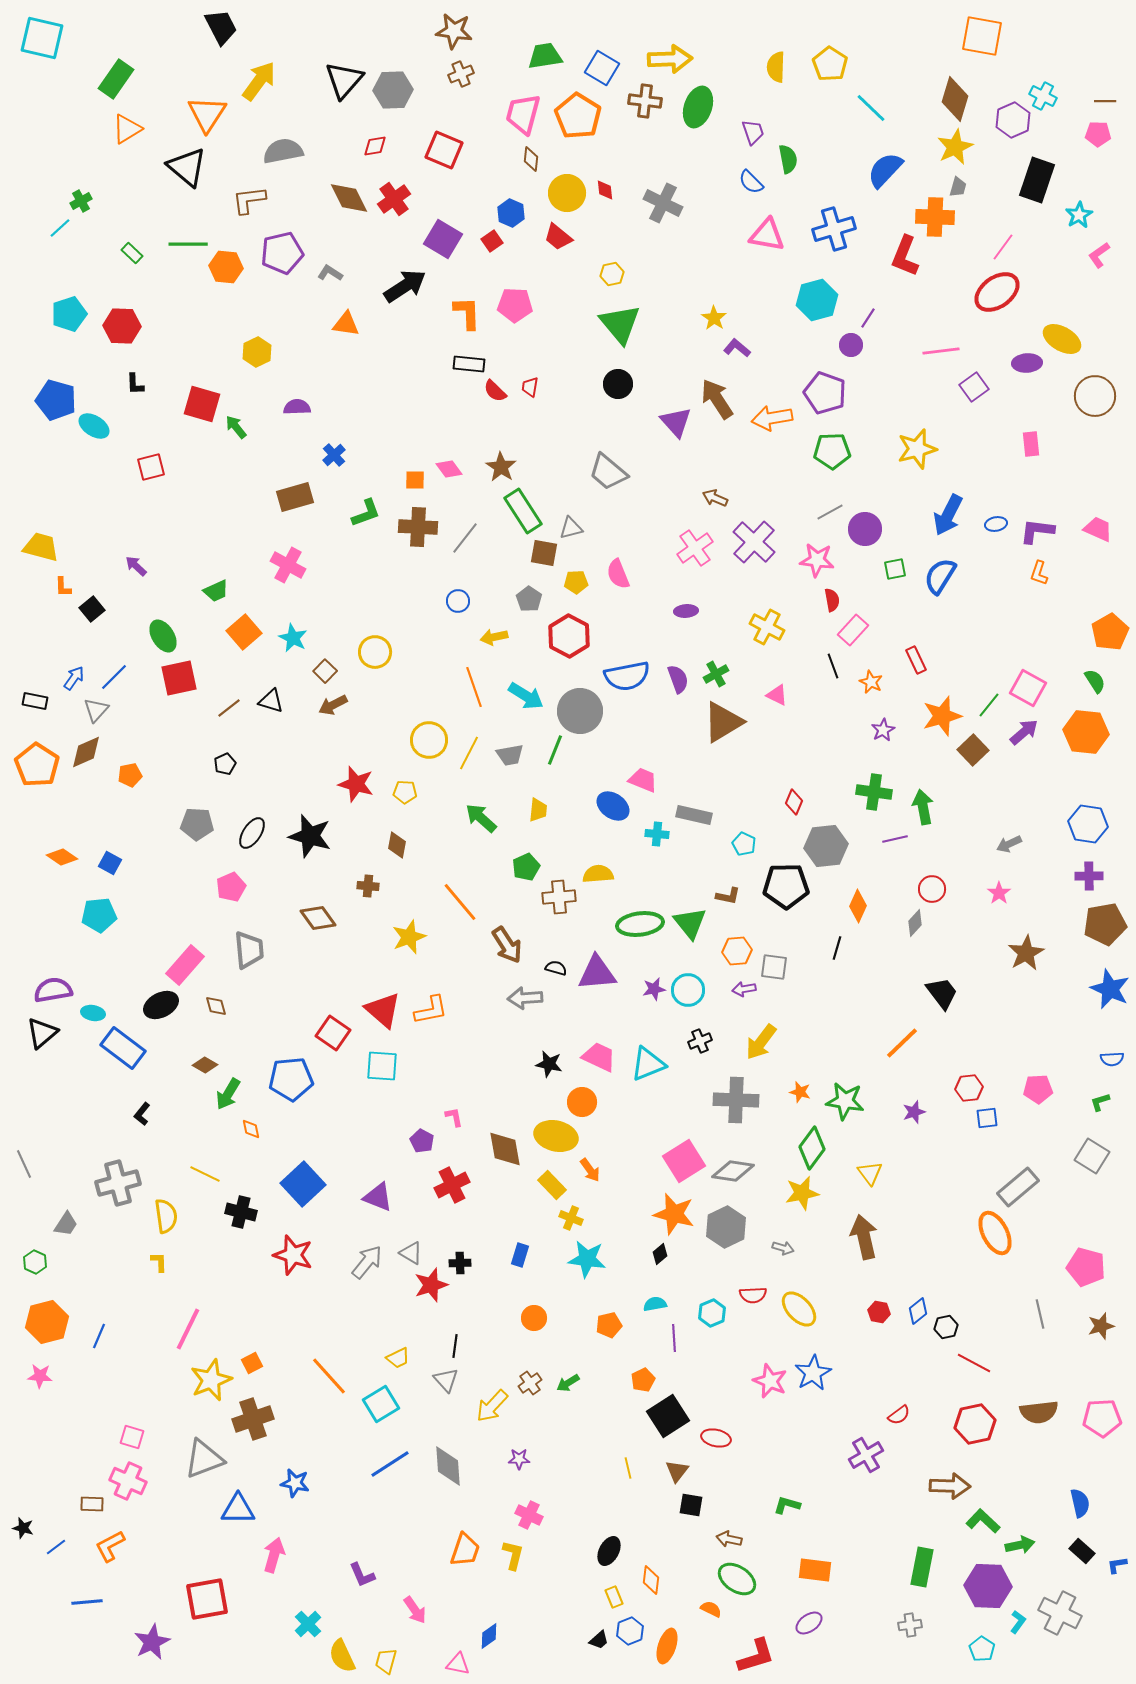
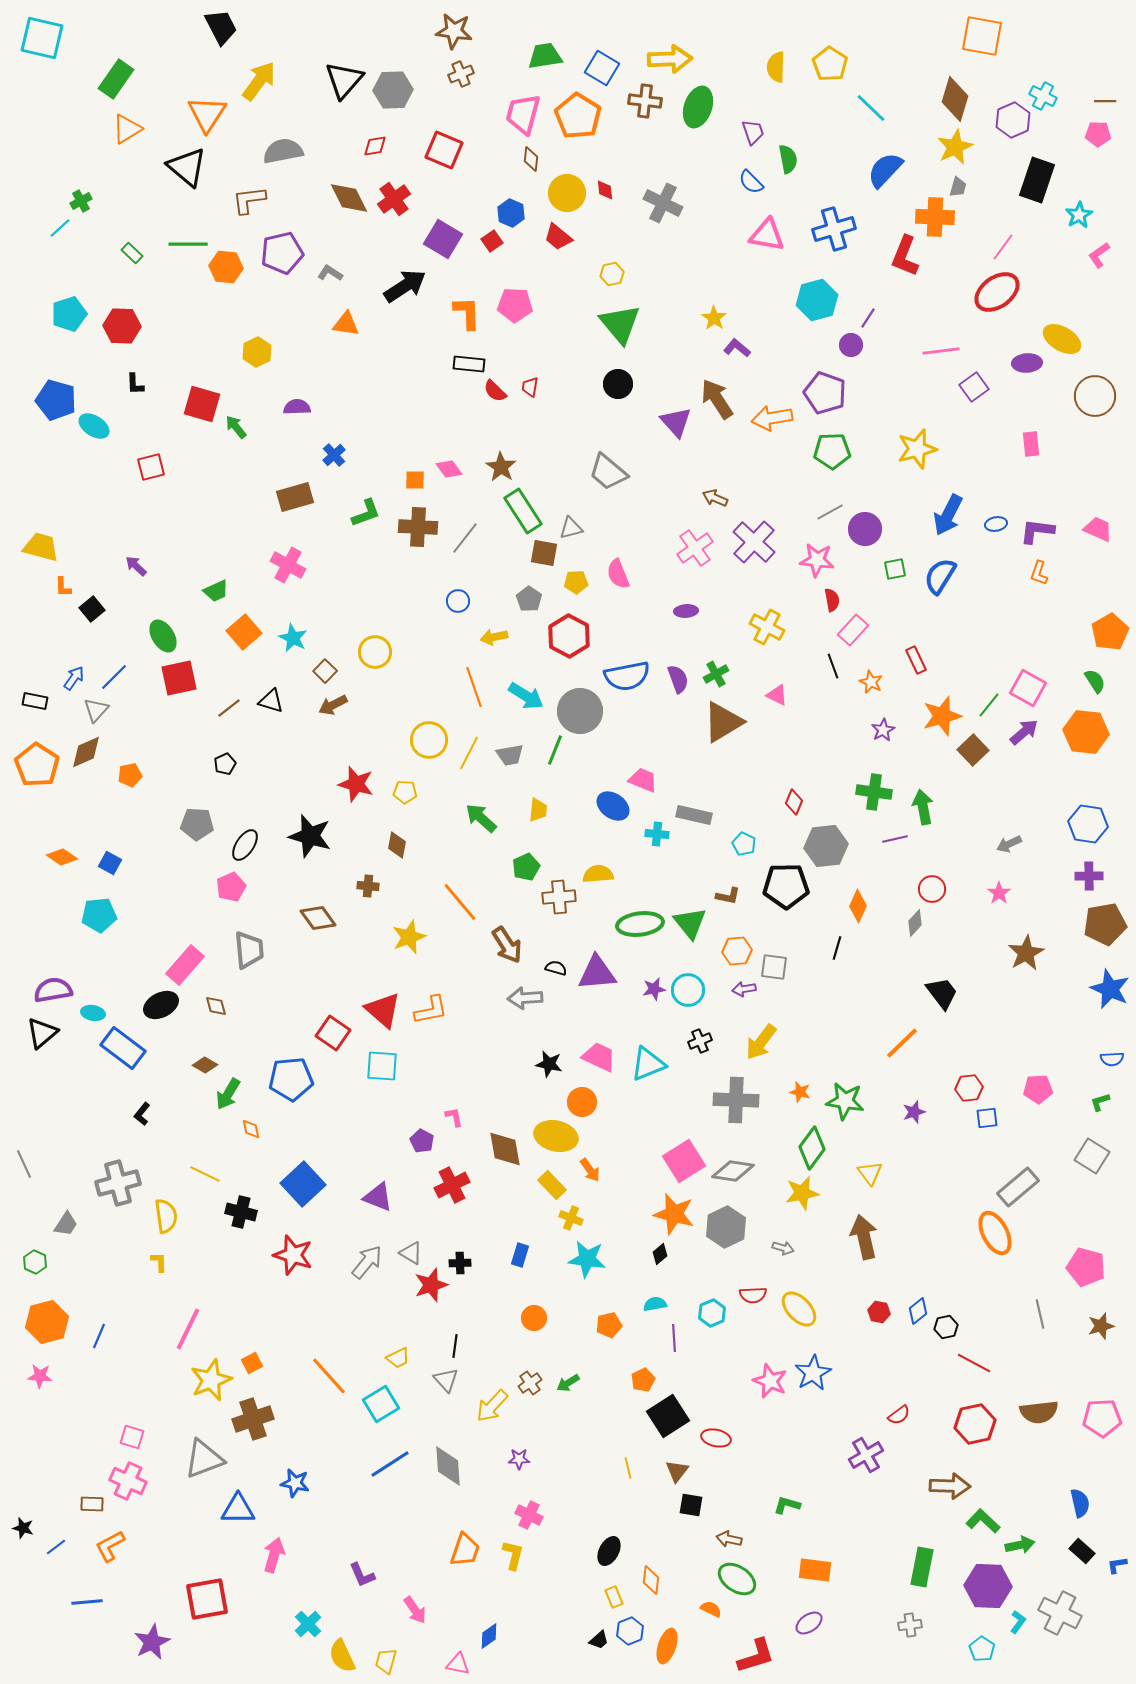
black ellipse at (252, 833): moved 7 px left, 12 px down
